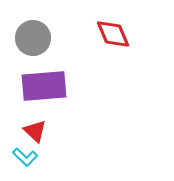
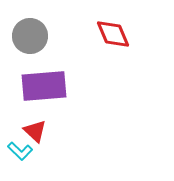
gray circle: moved 3 px left, 2 px up
cyan L-shape: moved 5 px left, 6 px up
